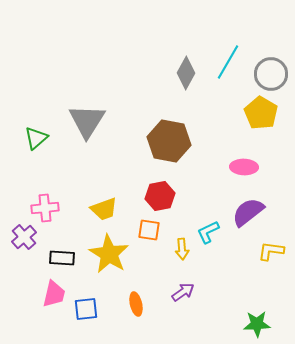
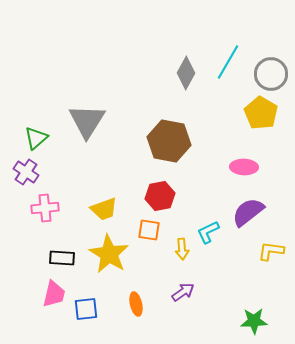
purple cross: moved 2 px right, 65 px up; rotated 15 degrees counterclockwise
green star: moved 3 px left, 3 px up
